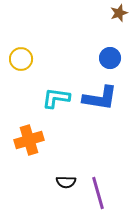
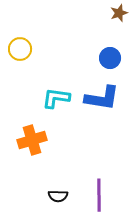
yellow circle: moved 1 px left, 10 px up
blue L-shape: moved 2 px right
orange cross: moved 3 px right
black semicircle: moved 8 px left, 14 px down
purple line: moved 1 px right, 2 px down; rotated 16 degrees clockwise
